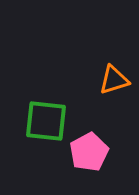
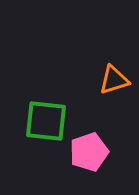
pink pentagon: rotated 9 degrees clockwise
